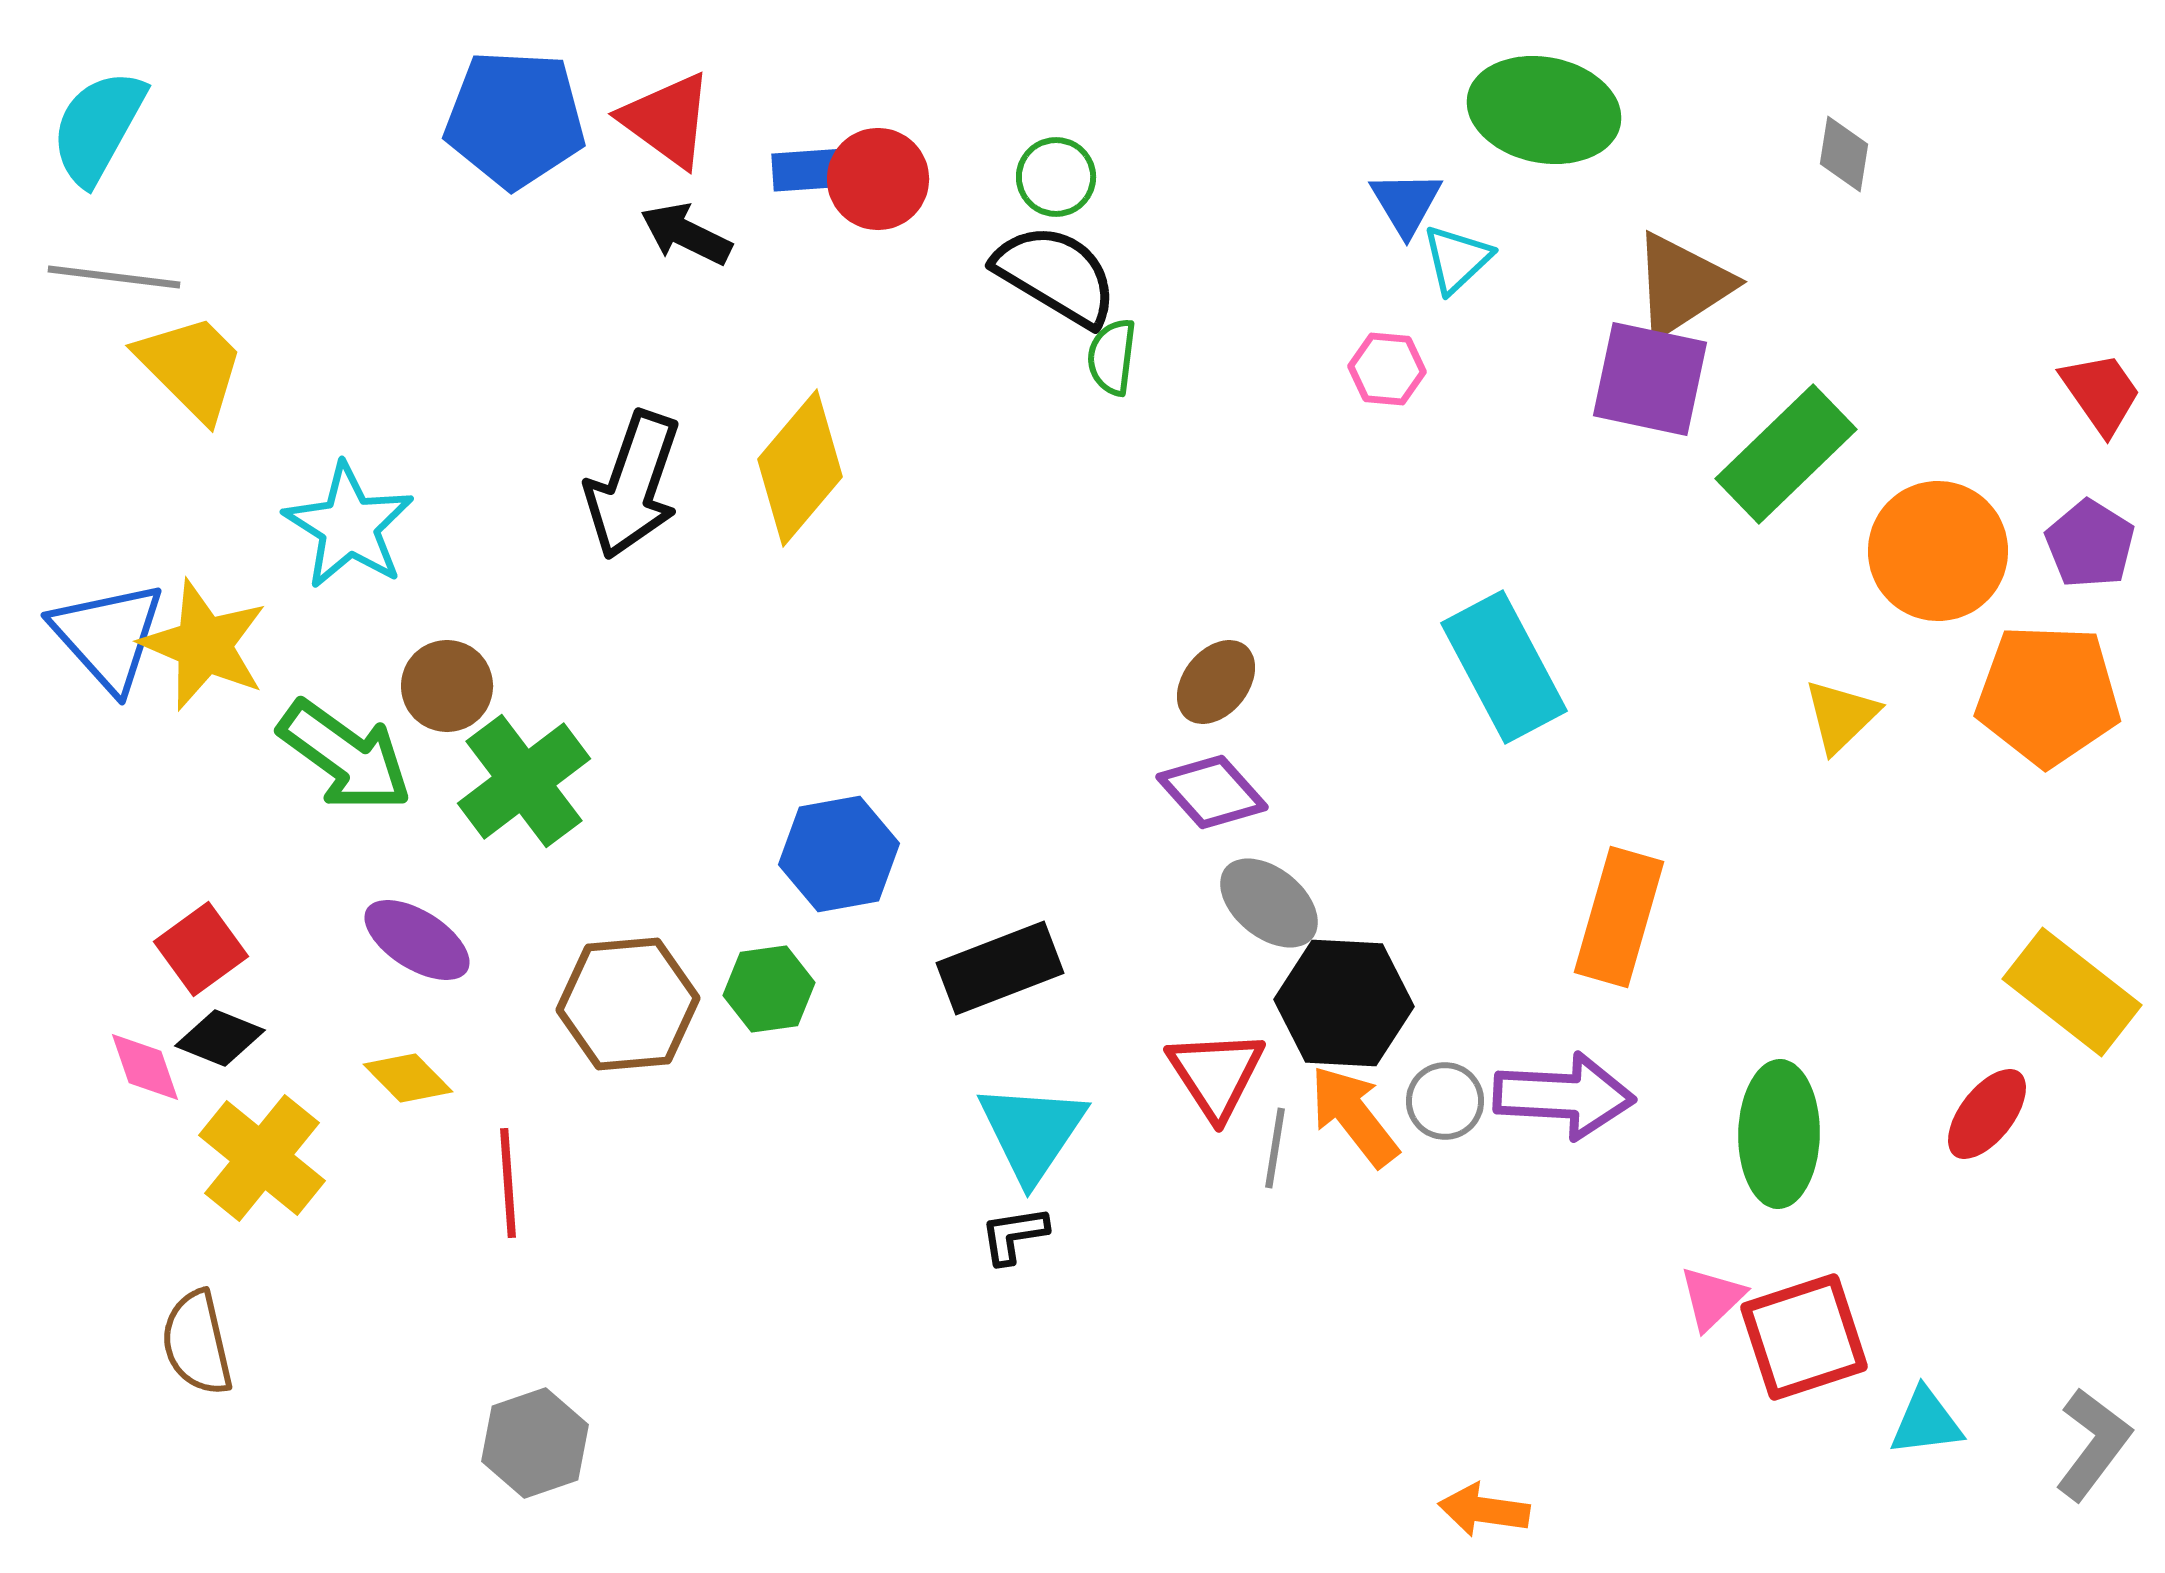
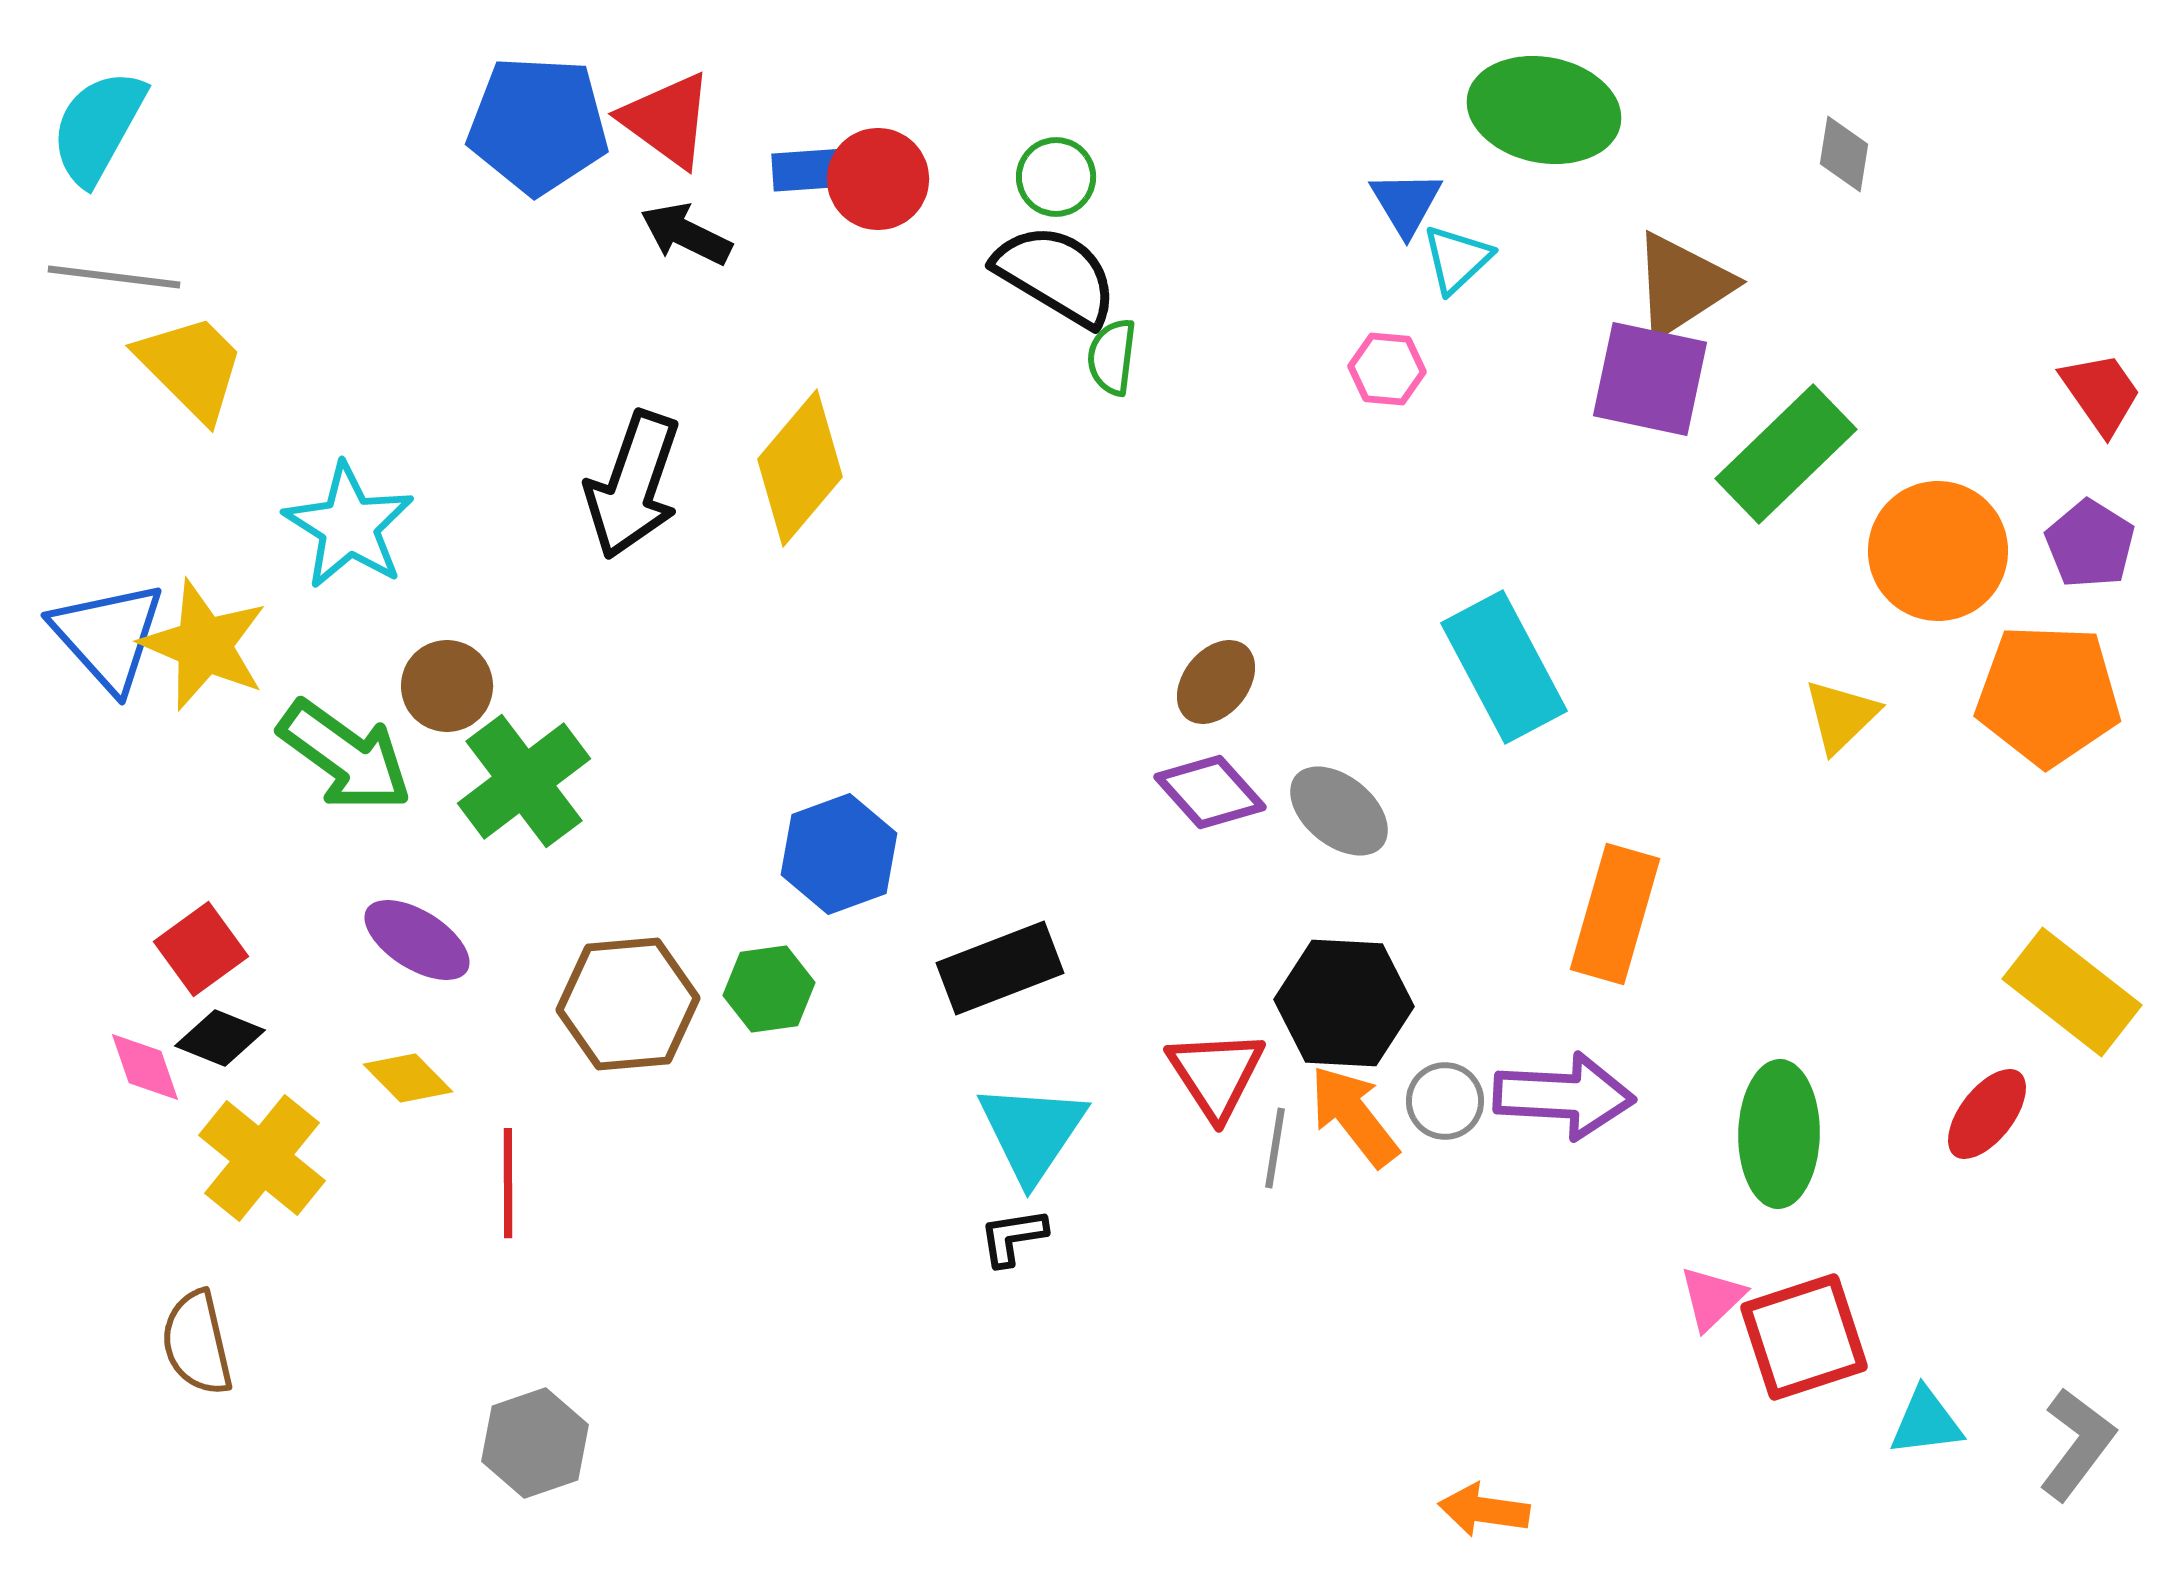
blue pentagon at (515, 119): moved 23 px right, 6 px down
purple diamond at (1212, 792): moved 2 px left
blue hexagon at (839, 854): rotated 10 degrees counterclockwise
gray ellipse at (1269, 903): moved 70 px right, 92 px up
orange rectangle at (1619, 917): moved 4 px left, 3 px up
red line at (508, 1183): rotated 4 degrees clockwise
black L-shape at (1014, 1235): moved 1 px left, 2 px down
gray L-shape at (2093, 1444): moved 16 px left
